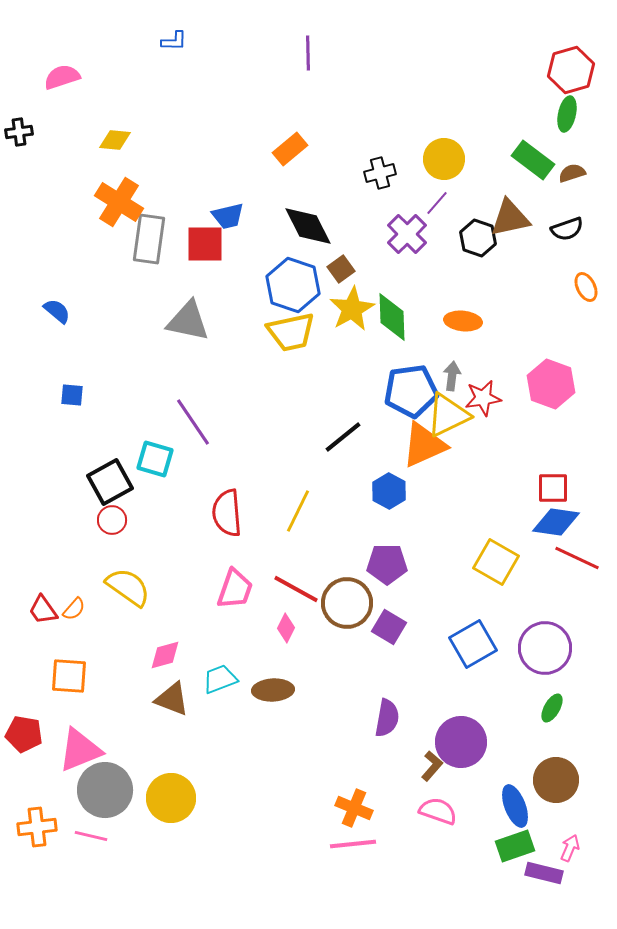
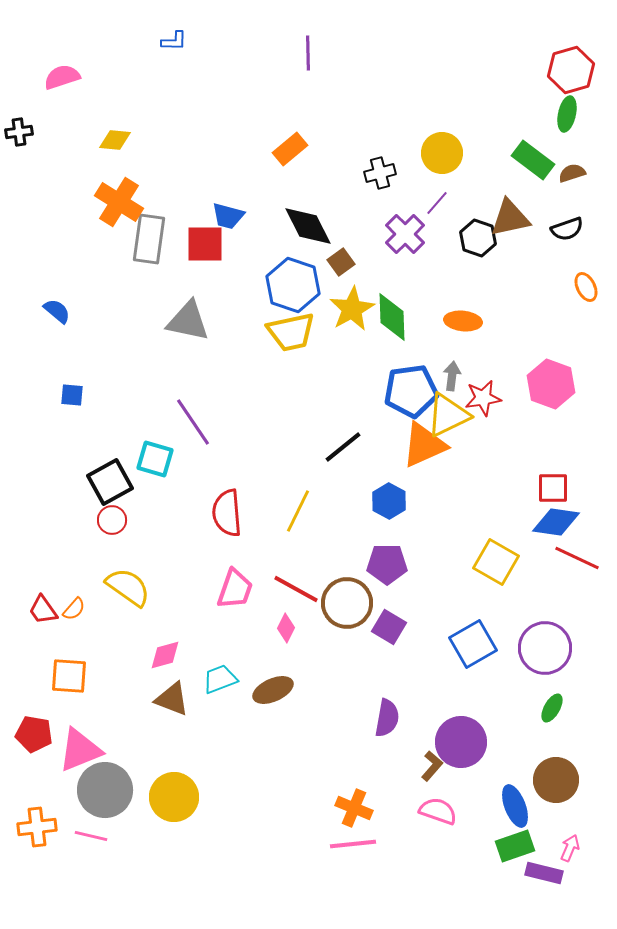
yellow circle at (444, 159): moved 2 px left, 6 px up
blue trapezoid at (228, 216): rotated 28 degrees clockwise
purple cross at (407, 234): moved 2 px left
brown square at (341, 269): moved 7 px up
black line at (343, 437): moved 10 px down
blue hexagon at (389, 491): moved 10 px down
brown ellipse at (273, 690): rotated 21 degrees counterclockwise
red pentagon at (24, 734): moved 10 px right
yellow circle at (171, 798): moved 3 px right, 1 px up
